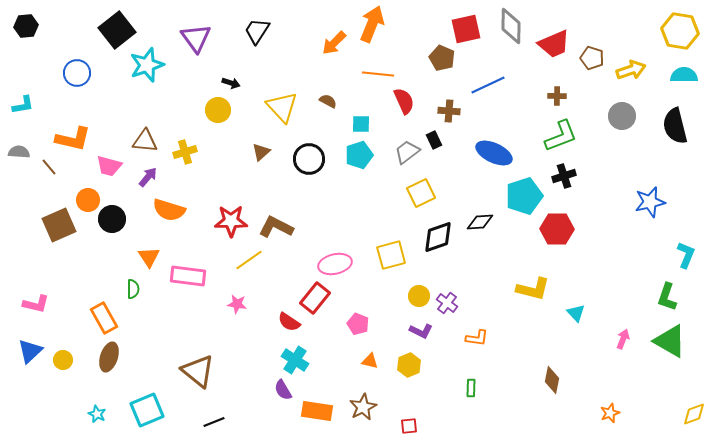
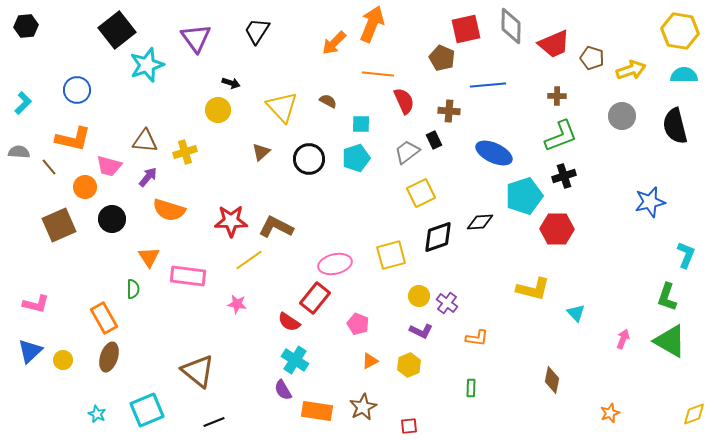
blue circle at (77, 73): moved 17 px down
blue line at (488, 85): rotated 20 degrees clockwise
cyan L-shape at (23, 105): moved 2 px up; rotated 35 degrees counterclockwise
cyan pentagon at (359, 155): moved 3 px left, 3 px down
orange circle at (88, 200): moved 3 px left, 13 px up
orange triangle at (370, 361): rotated 42 degrees counterclockwise
